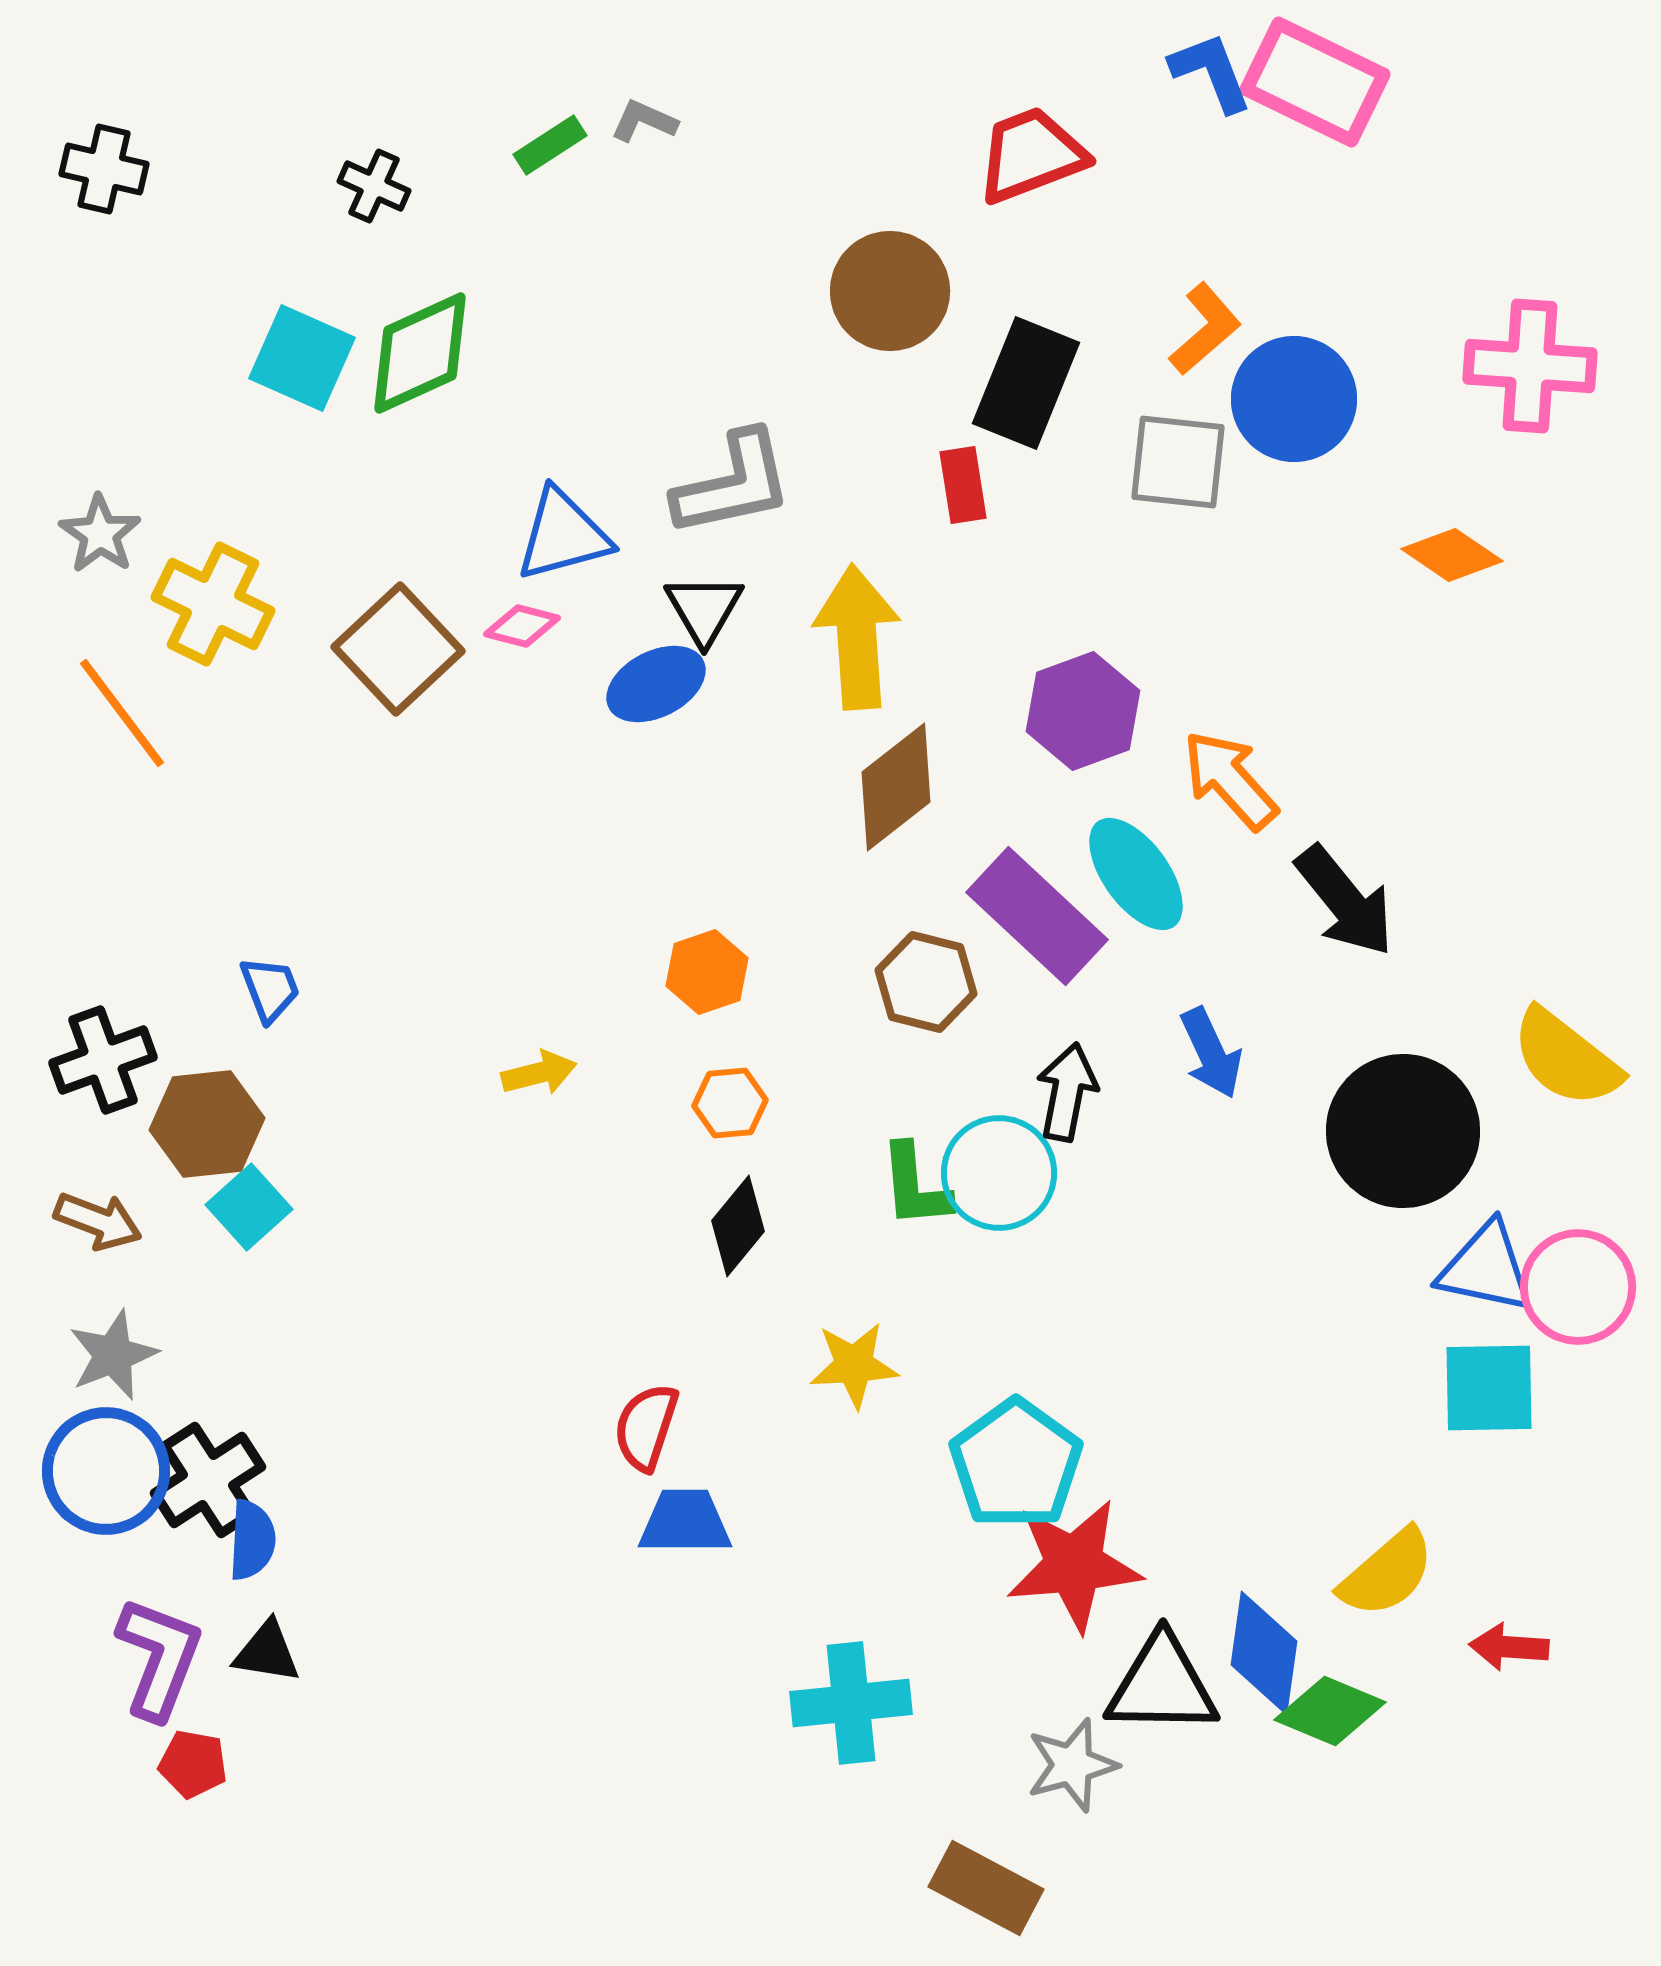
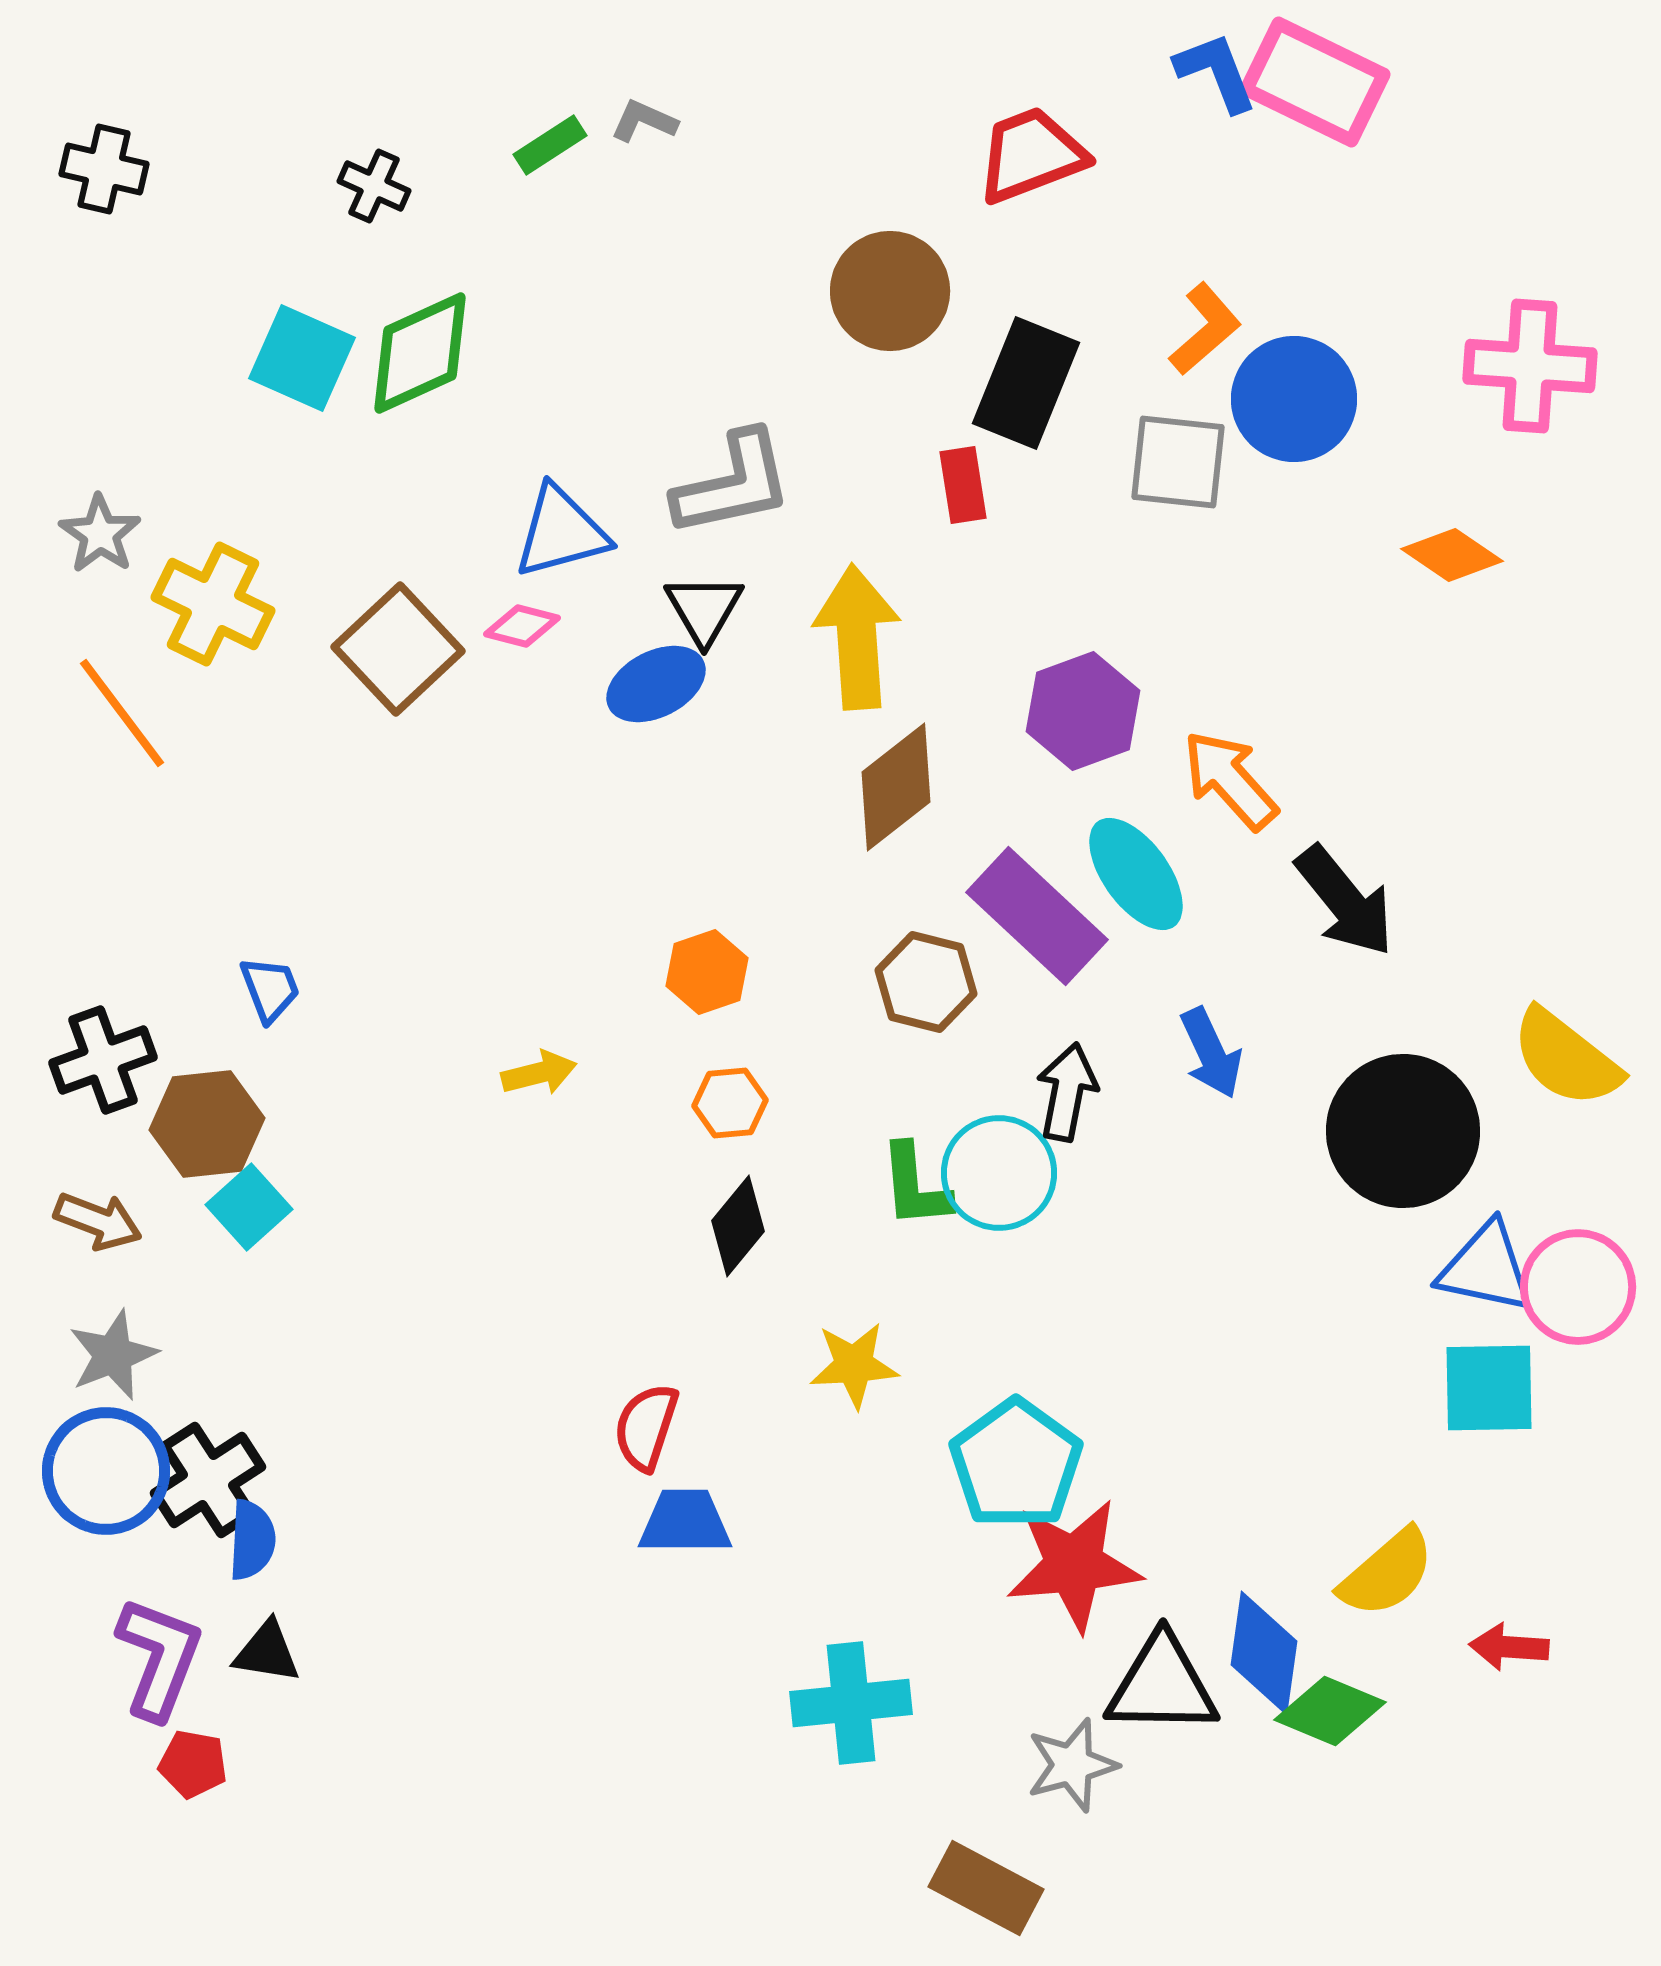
blue L-shape at (1211, 72): moved 5 px right
blue triangle at (563, 535): moved 2 px left, 3 px up
